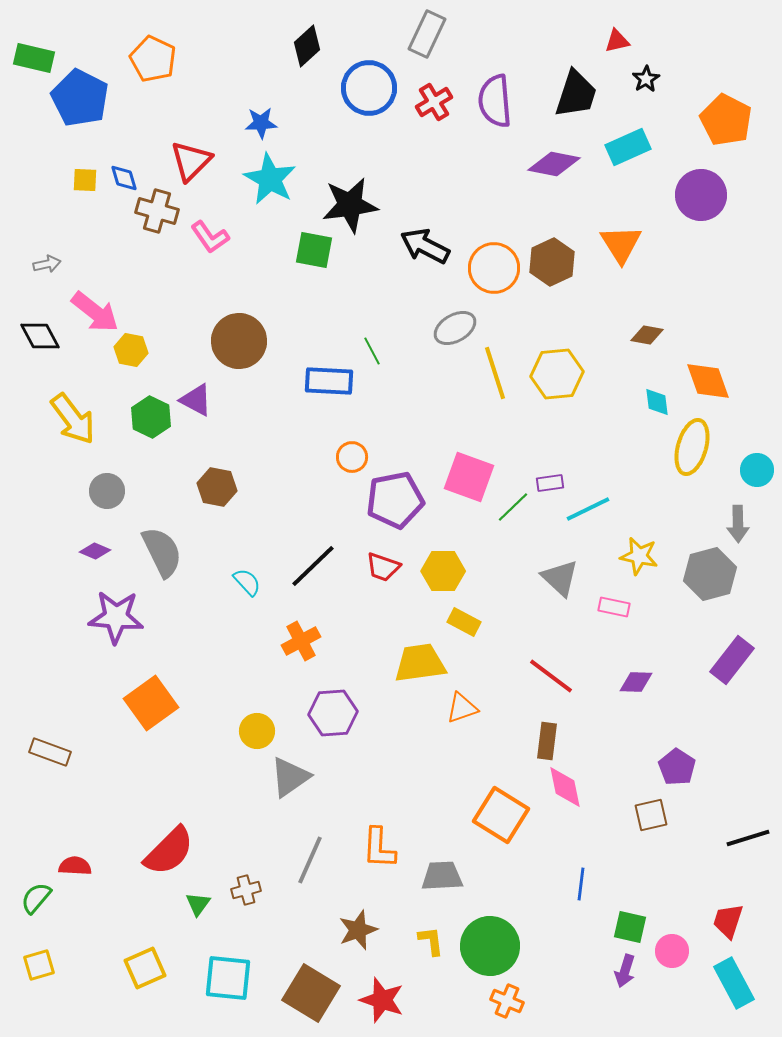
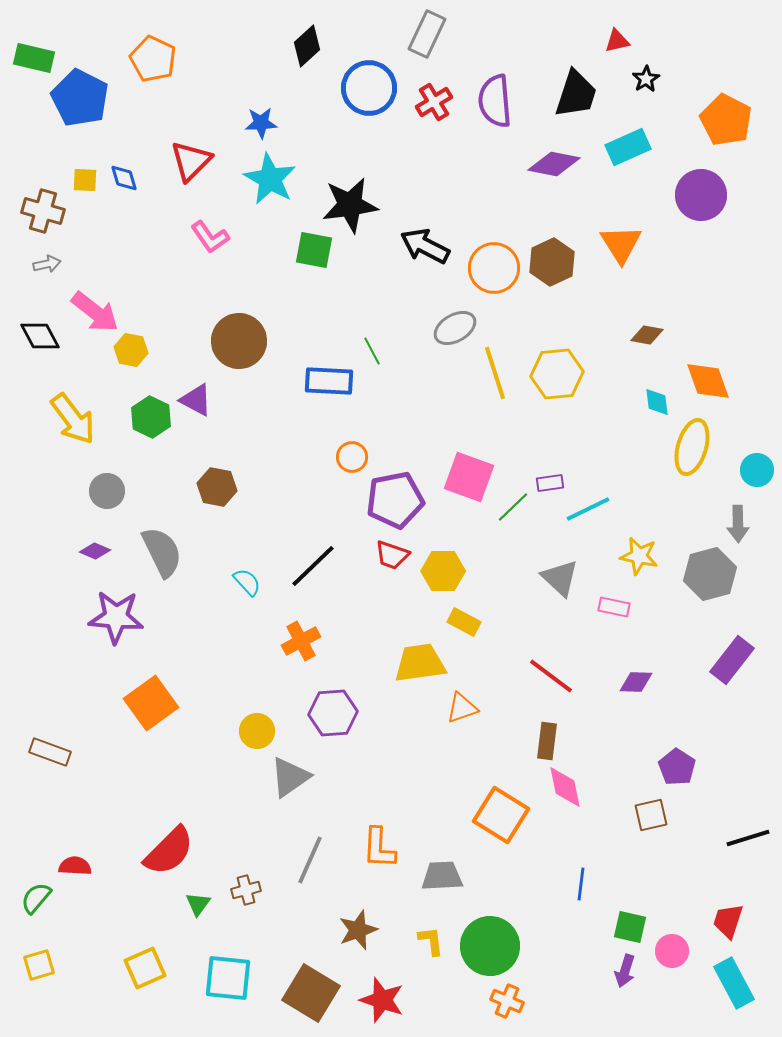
brown cross at (157, 211): moved 114 px left
red trapezoid at (383, 567): moved 9 px right, 12 px up
